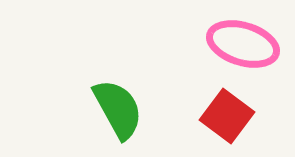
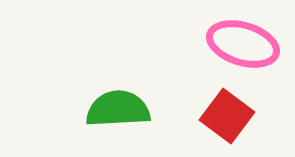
green semicircle: rotated 64 degrees counterclockwise
